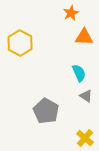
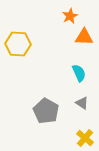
orange star: moved 1 px left, 3 px down
yellow hexagon: moved 2 px left, 1 px down; rotated 25 degrees counterclockwise
gray triangle: moved 4 px left, 7 px down
